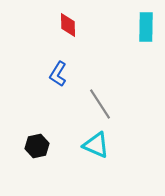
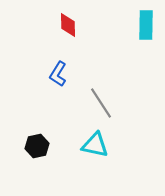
cyan rectangle: moved 2 px up
gray line: moved 1 px right, 1 px up
cyan triangle: moved 1 px left; rotated 12 degrees counterclockwise
